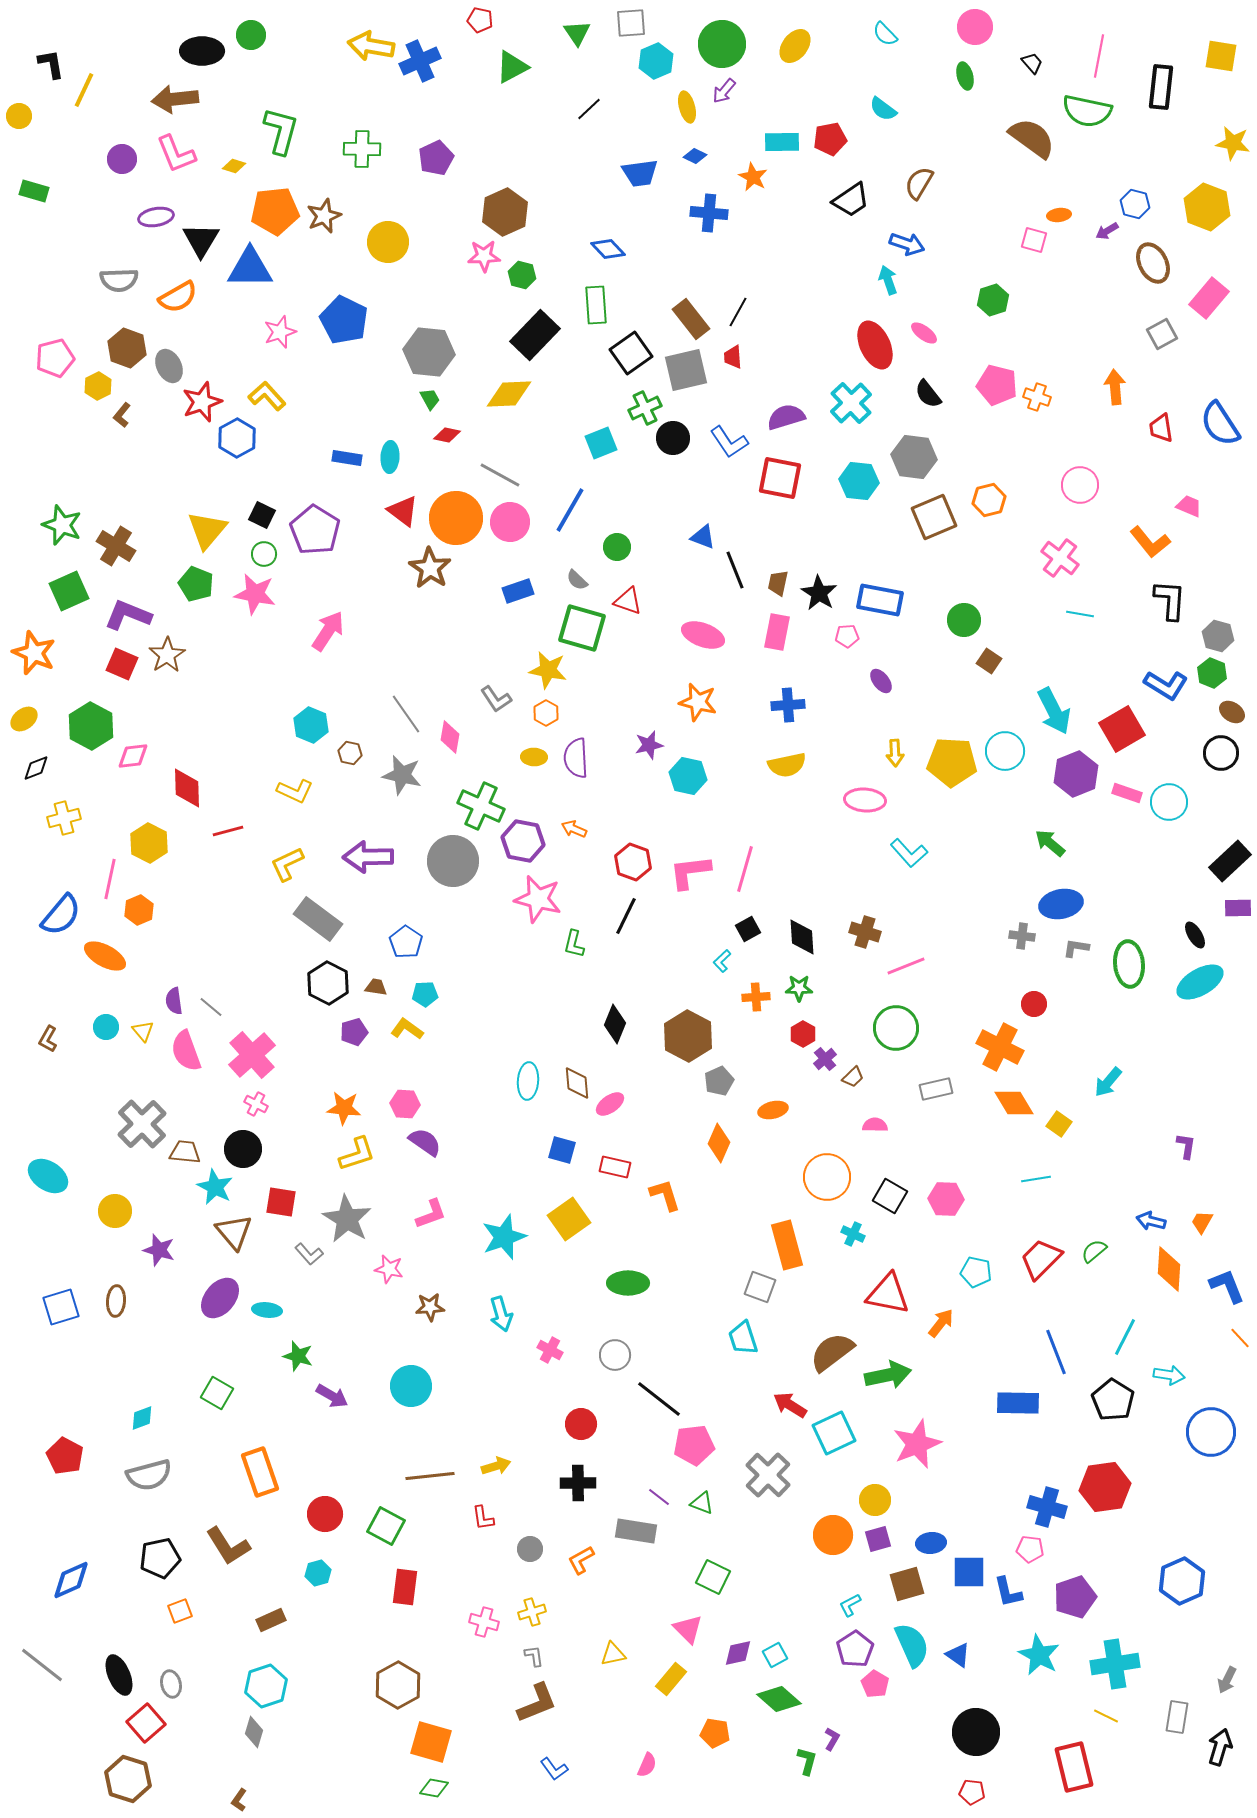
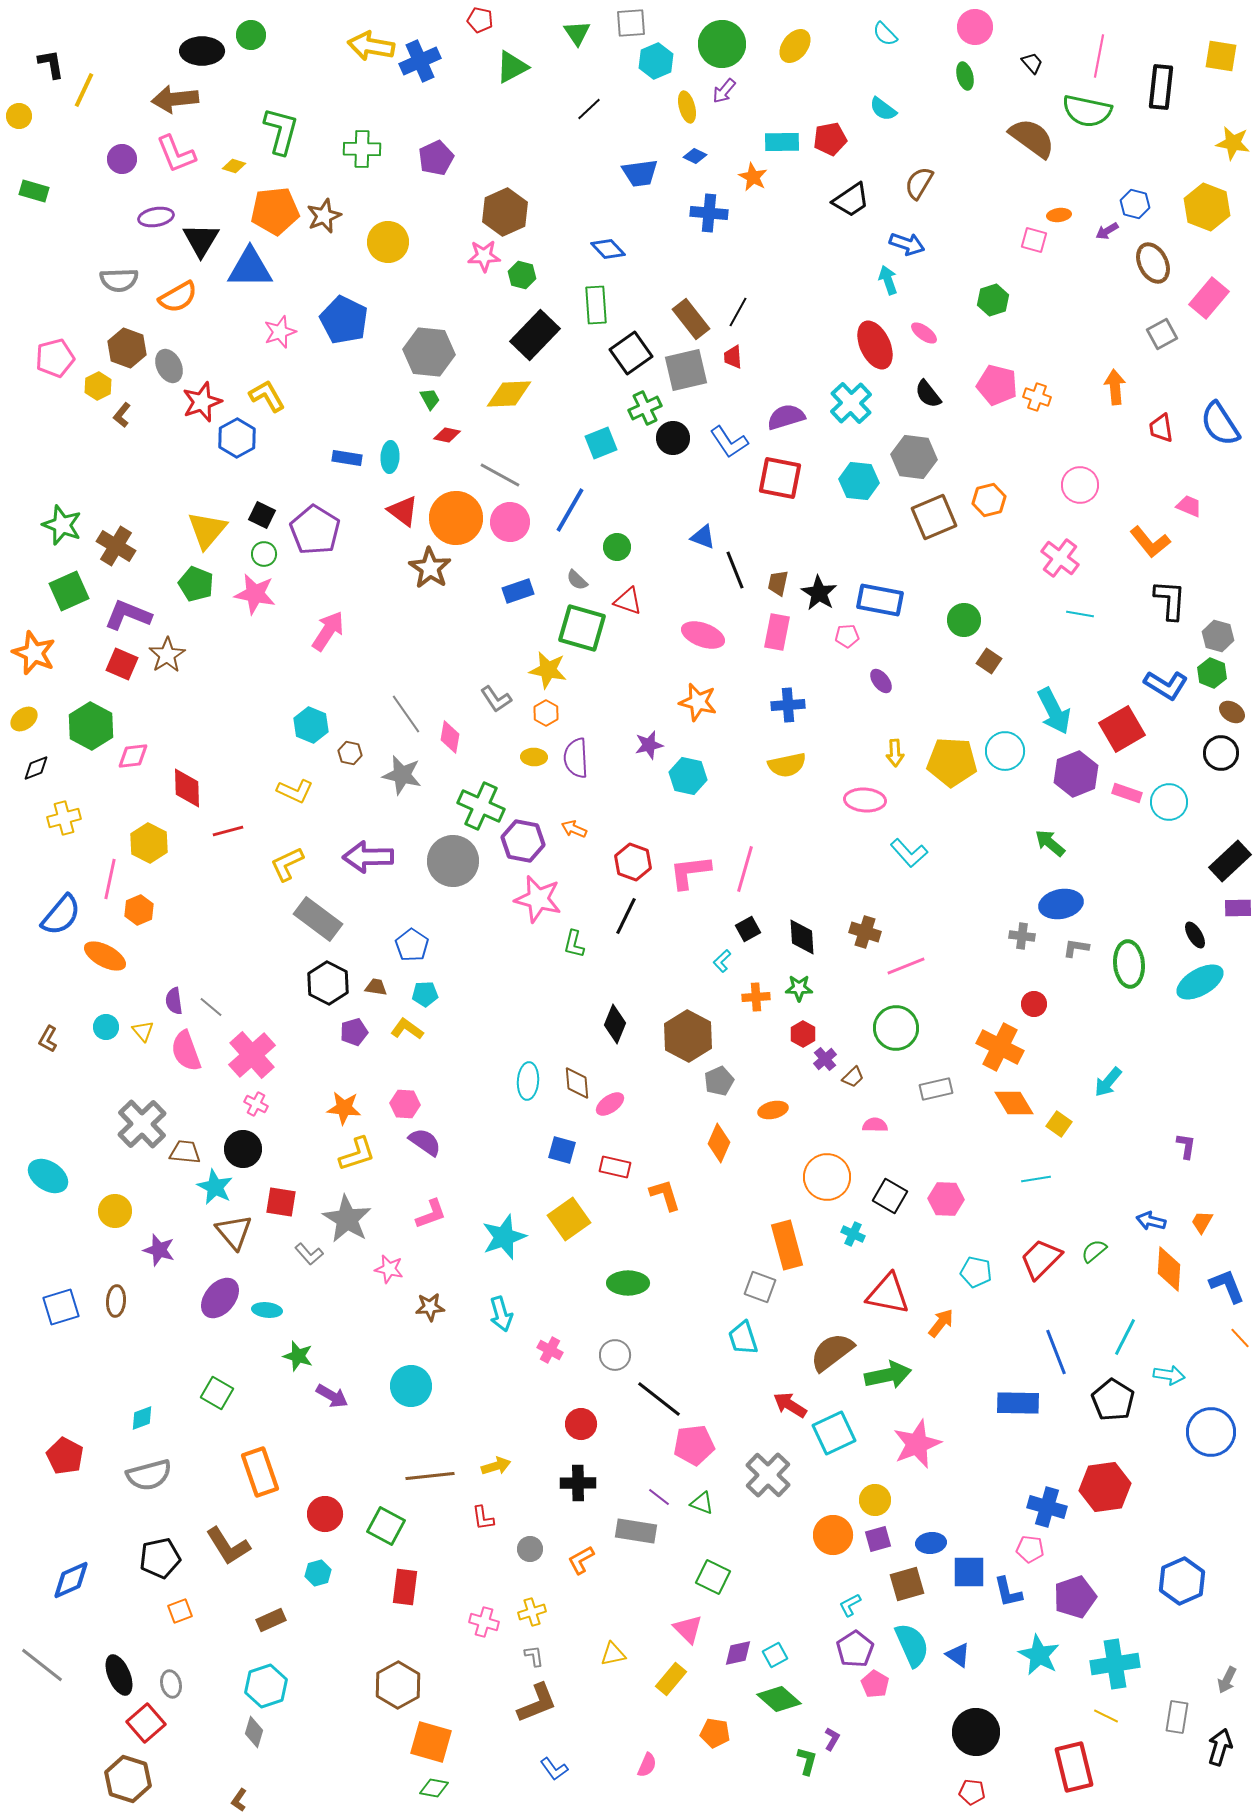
yellow L-shape at (267, 396): rotated 12 degrees clockwise
blue pentagon at (406, 942): moved 6 px right, 3 px down
